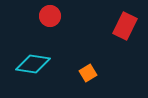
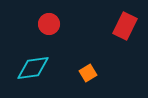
red circle: moved 1 px left, 8 px down
cyan diamond: moved 4 px down; rotated 16 degrees counterclockwise
